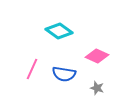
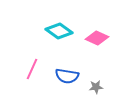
pink diamond: moved 18 px up
blue semicircle: moved 3 px right, 2 px down
gray star: moved 1 px left, 1 px up; rotated 24 degrees counterclockwise
